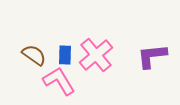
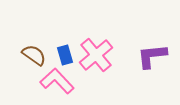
blue rectangle: rotated 18 degrees counterclockwise
pink L-shape: moved 2 px left; rotated 12 degrees counterclockwise
